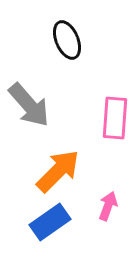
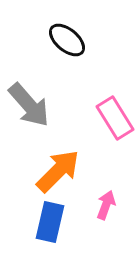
black ellipse: rotated 27 degrees counterclockwise
pink rectangle: rotated 36 degrees counterclockwise
pink arrow: moved 2 px left, 1 px up
blue rectangle: rotated 42 degrees counterclockwise
